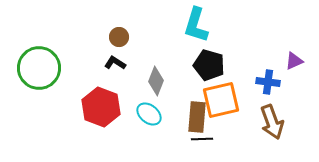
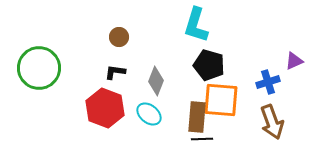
black L-shape: moved 9 px down; rotated 25 degrees counterclockwise
blue cross: rotated 25 degrees counterclockwise
orange square: rotated 18 degrees clockwise
red hexagon: moved 4 px right, 1 px down
